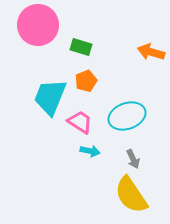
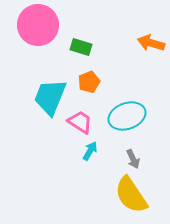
orange arrow: moved 9 px up
orange pentagon: moved 3 px right, 1 px down
cyan arrow: rotated 72 degrees counterclockwise
